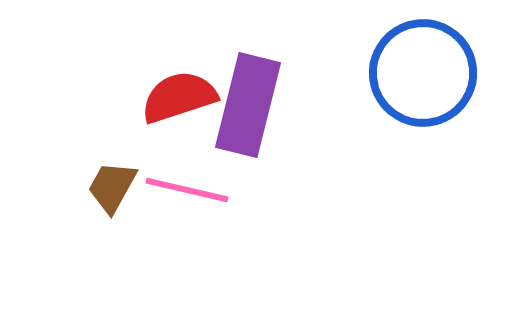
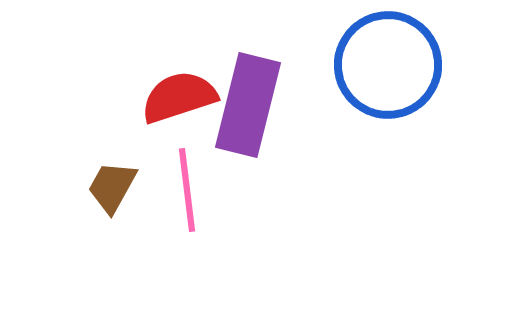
blue circle: moved 35 px left, 8 px up
pink line: rotated 70 degrees clockwise
